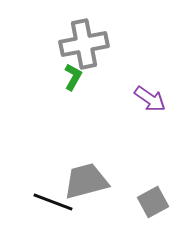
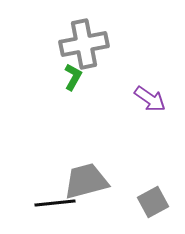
black line: moved 2 px right, 1 px down; rotated 27 degrees counterclockwise
